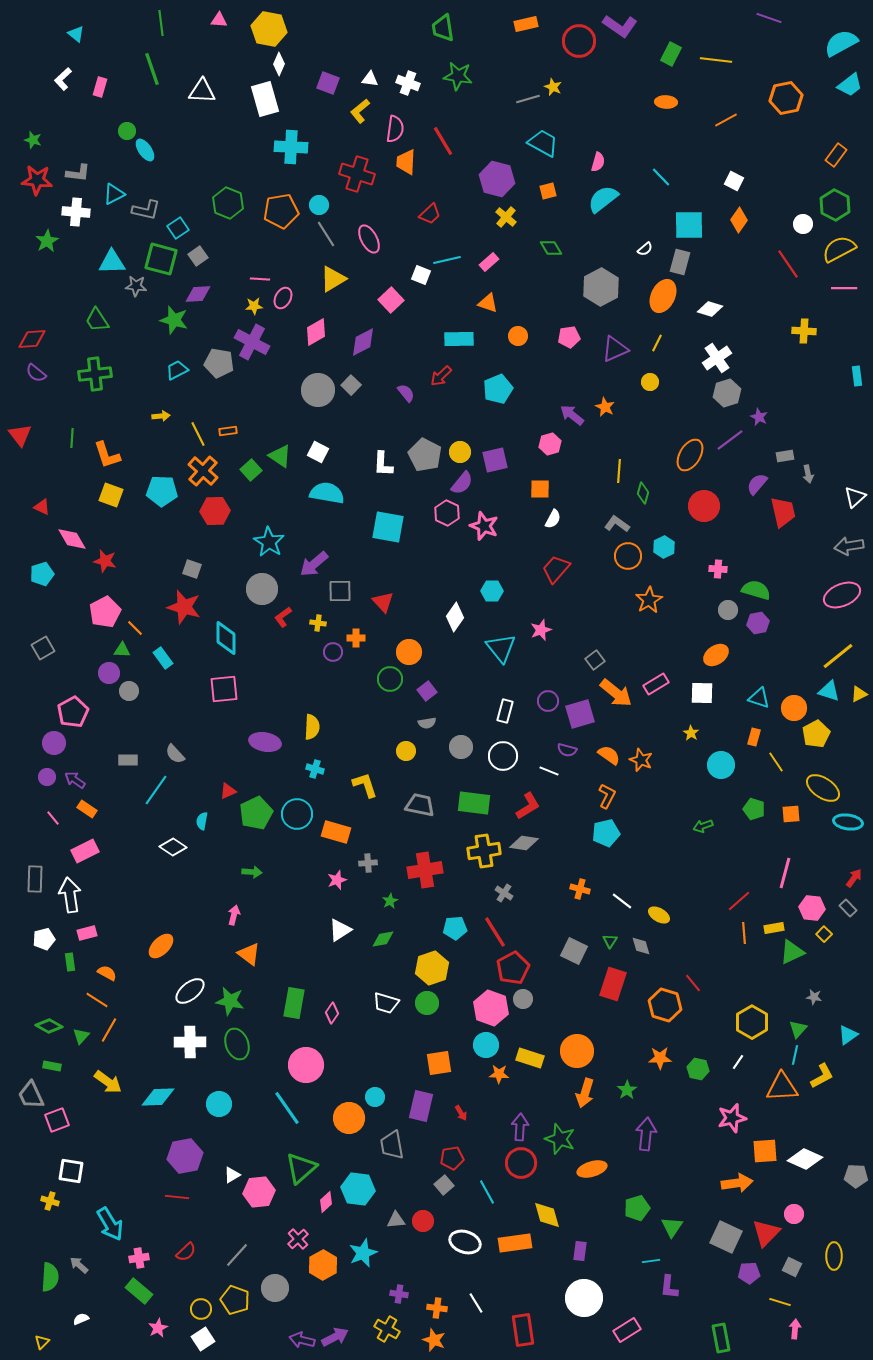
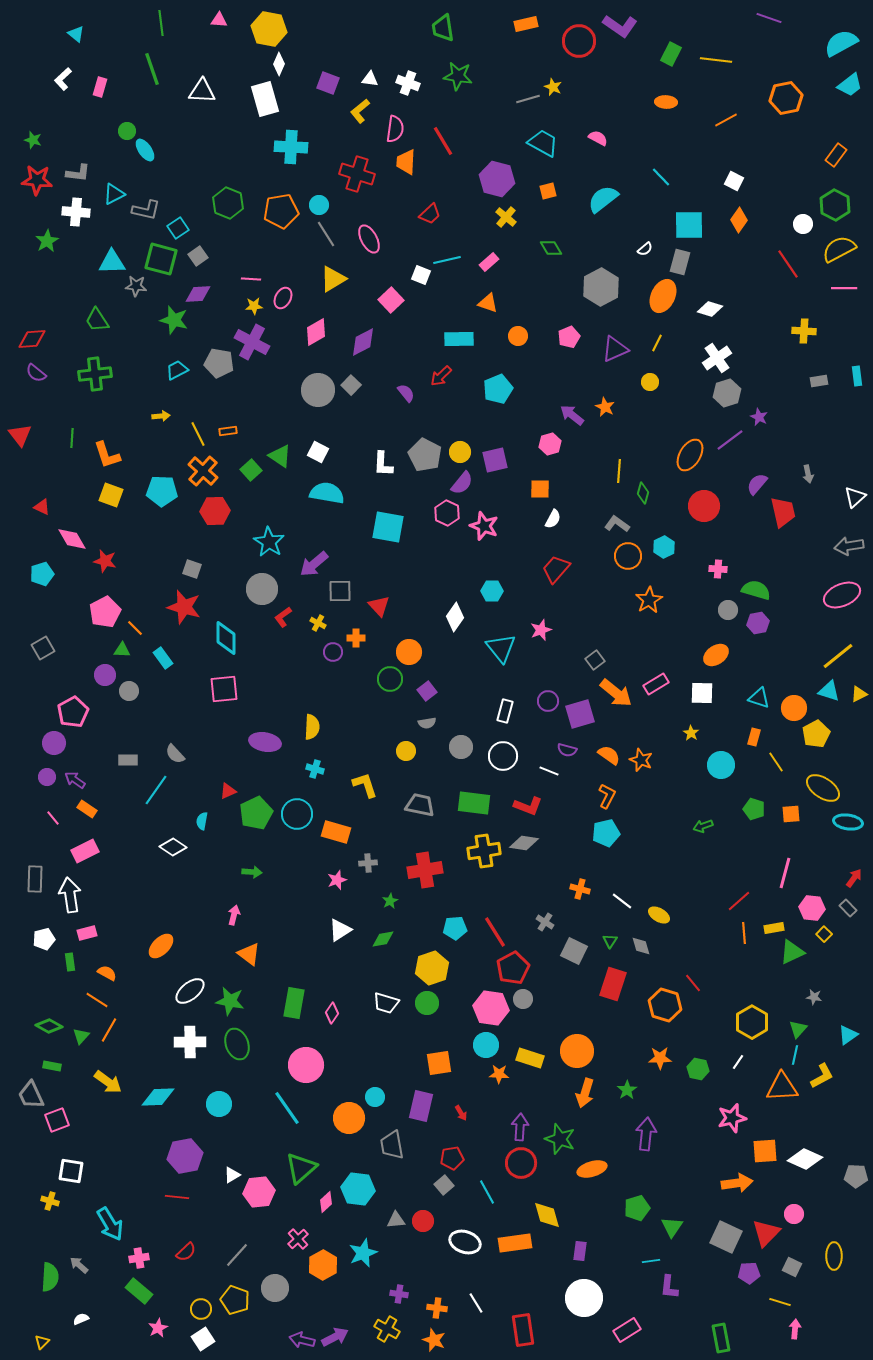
pink semicircle at (598, 162): moved 24 px up; rotated 78 degrees counterclockwise
pink line at (260, 279): moved 9 px left
pink pentagon at (569, 337): rotated 15 degrees counterclockwise
gray rectangle at (785, 456): moved 34 px right, 75 px up
red triangle at (383, 602): moved 4 px left, 4 px down
yellow cross at (318, 623): rotated 21 degrees clockwise
purple circle at (109, 673): moved 4 px left, 2 px down
red L-shape at (528, 806): rotated 52 degrees clockwise
gray cross at (504, 893): moved 41 px right, 29 px down
pink hexagon at (491, 1008): rotated 12 degrees counterclockwise
